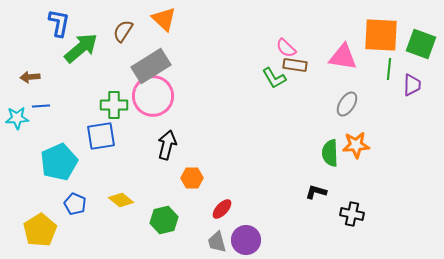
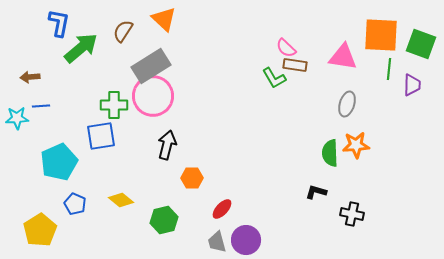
gray ellipse: rotated 15 degrees counterclockwise
